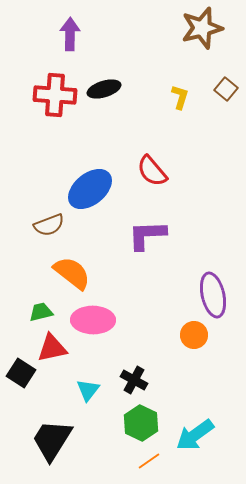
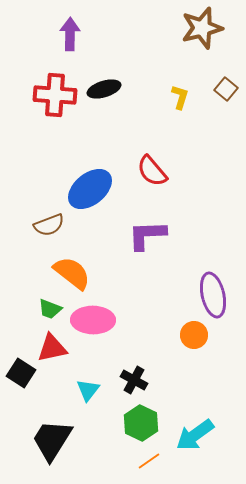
green trapezoid: moved 9 px right, 3 px up; rotated 145 degrees counterclockwise
